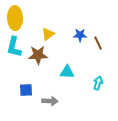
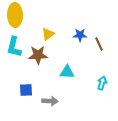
yellow ellipse: moved 3 px up
brown line: moved 1 px right, 1 px down
cyan arrow: moved 4 px right
